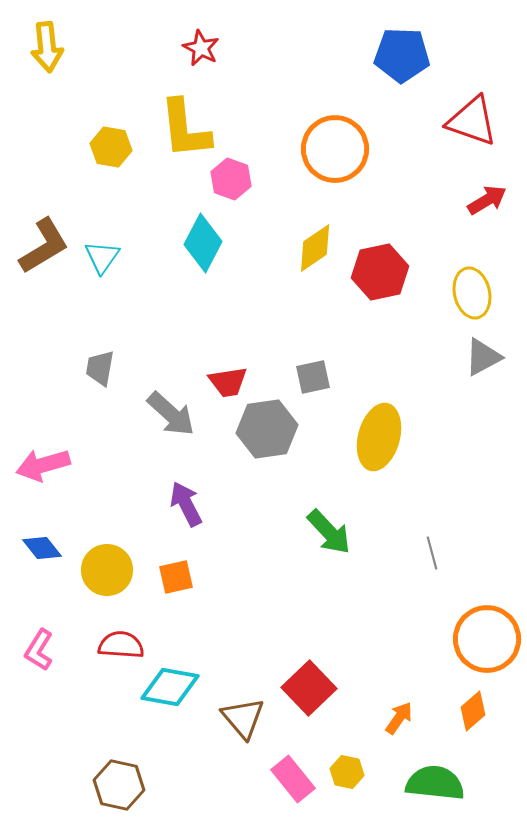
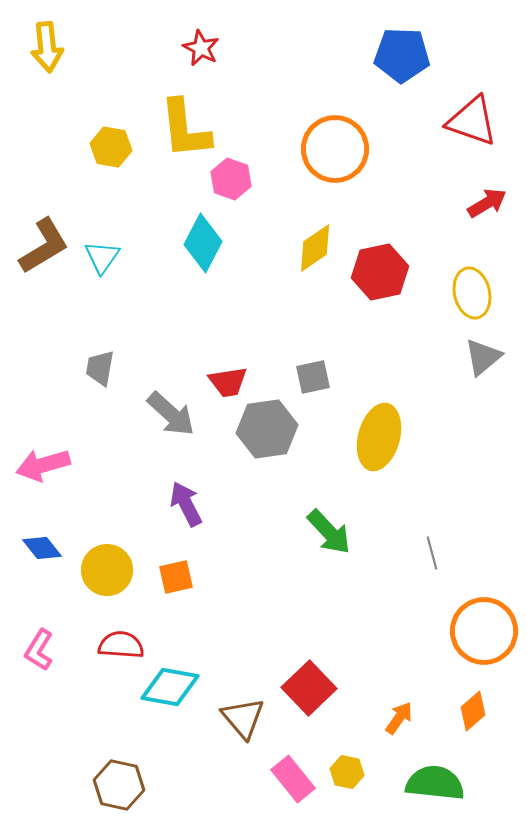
red arrow at (487, 200): moved 3 px down
gray triangle at (483, 357): rotated 12 degrees counterclockwise
orange circle at (487, 639): moved 3 px left, 8 px up
